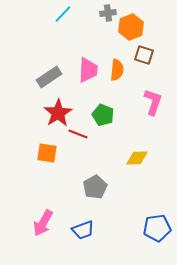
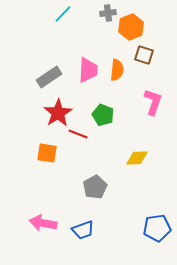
pink arrow: rotated 72 degrees clockwise
